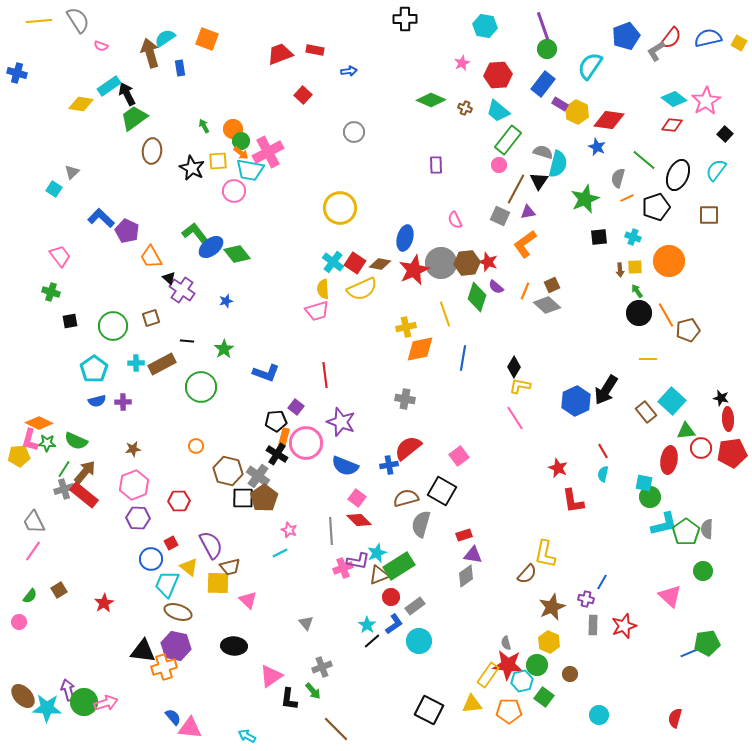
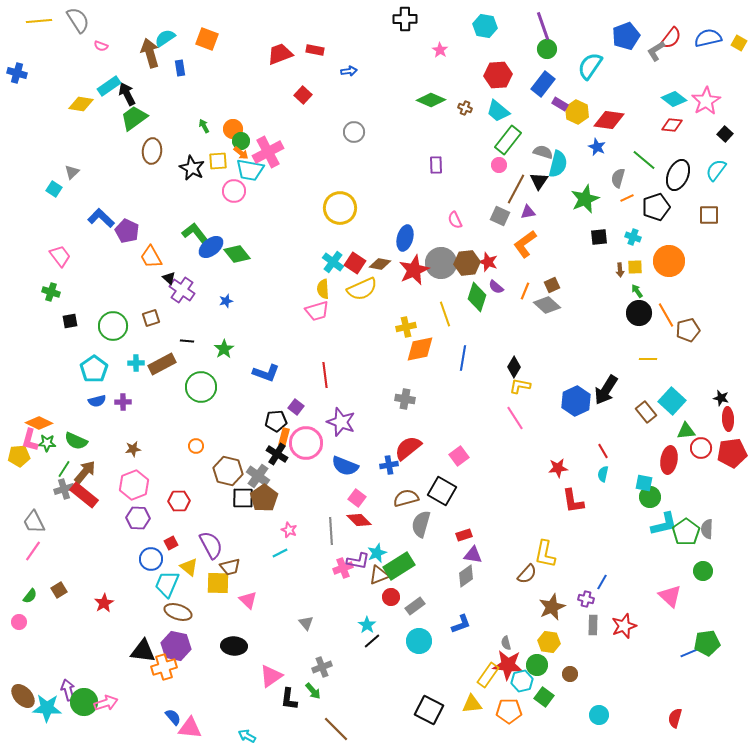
pink star at (462, 63): moved 22 px left, 13 px up; rotated 14 degrees counterclockwise
red star at (558, 468): rotated 30 degrees counterclockwise
blue L-shape at (394, 624): moved 67 px right; rotated 15 degrees clockwise
yellow hexagon at (549, 642): rotated 15 degrees counterclockwise
